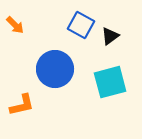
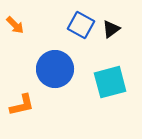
black triangle: moved 1 px right, 7 px up
